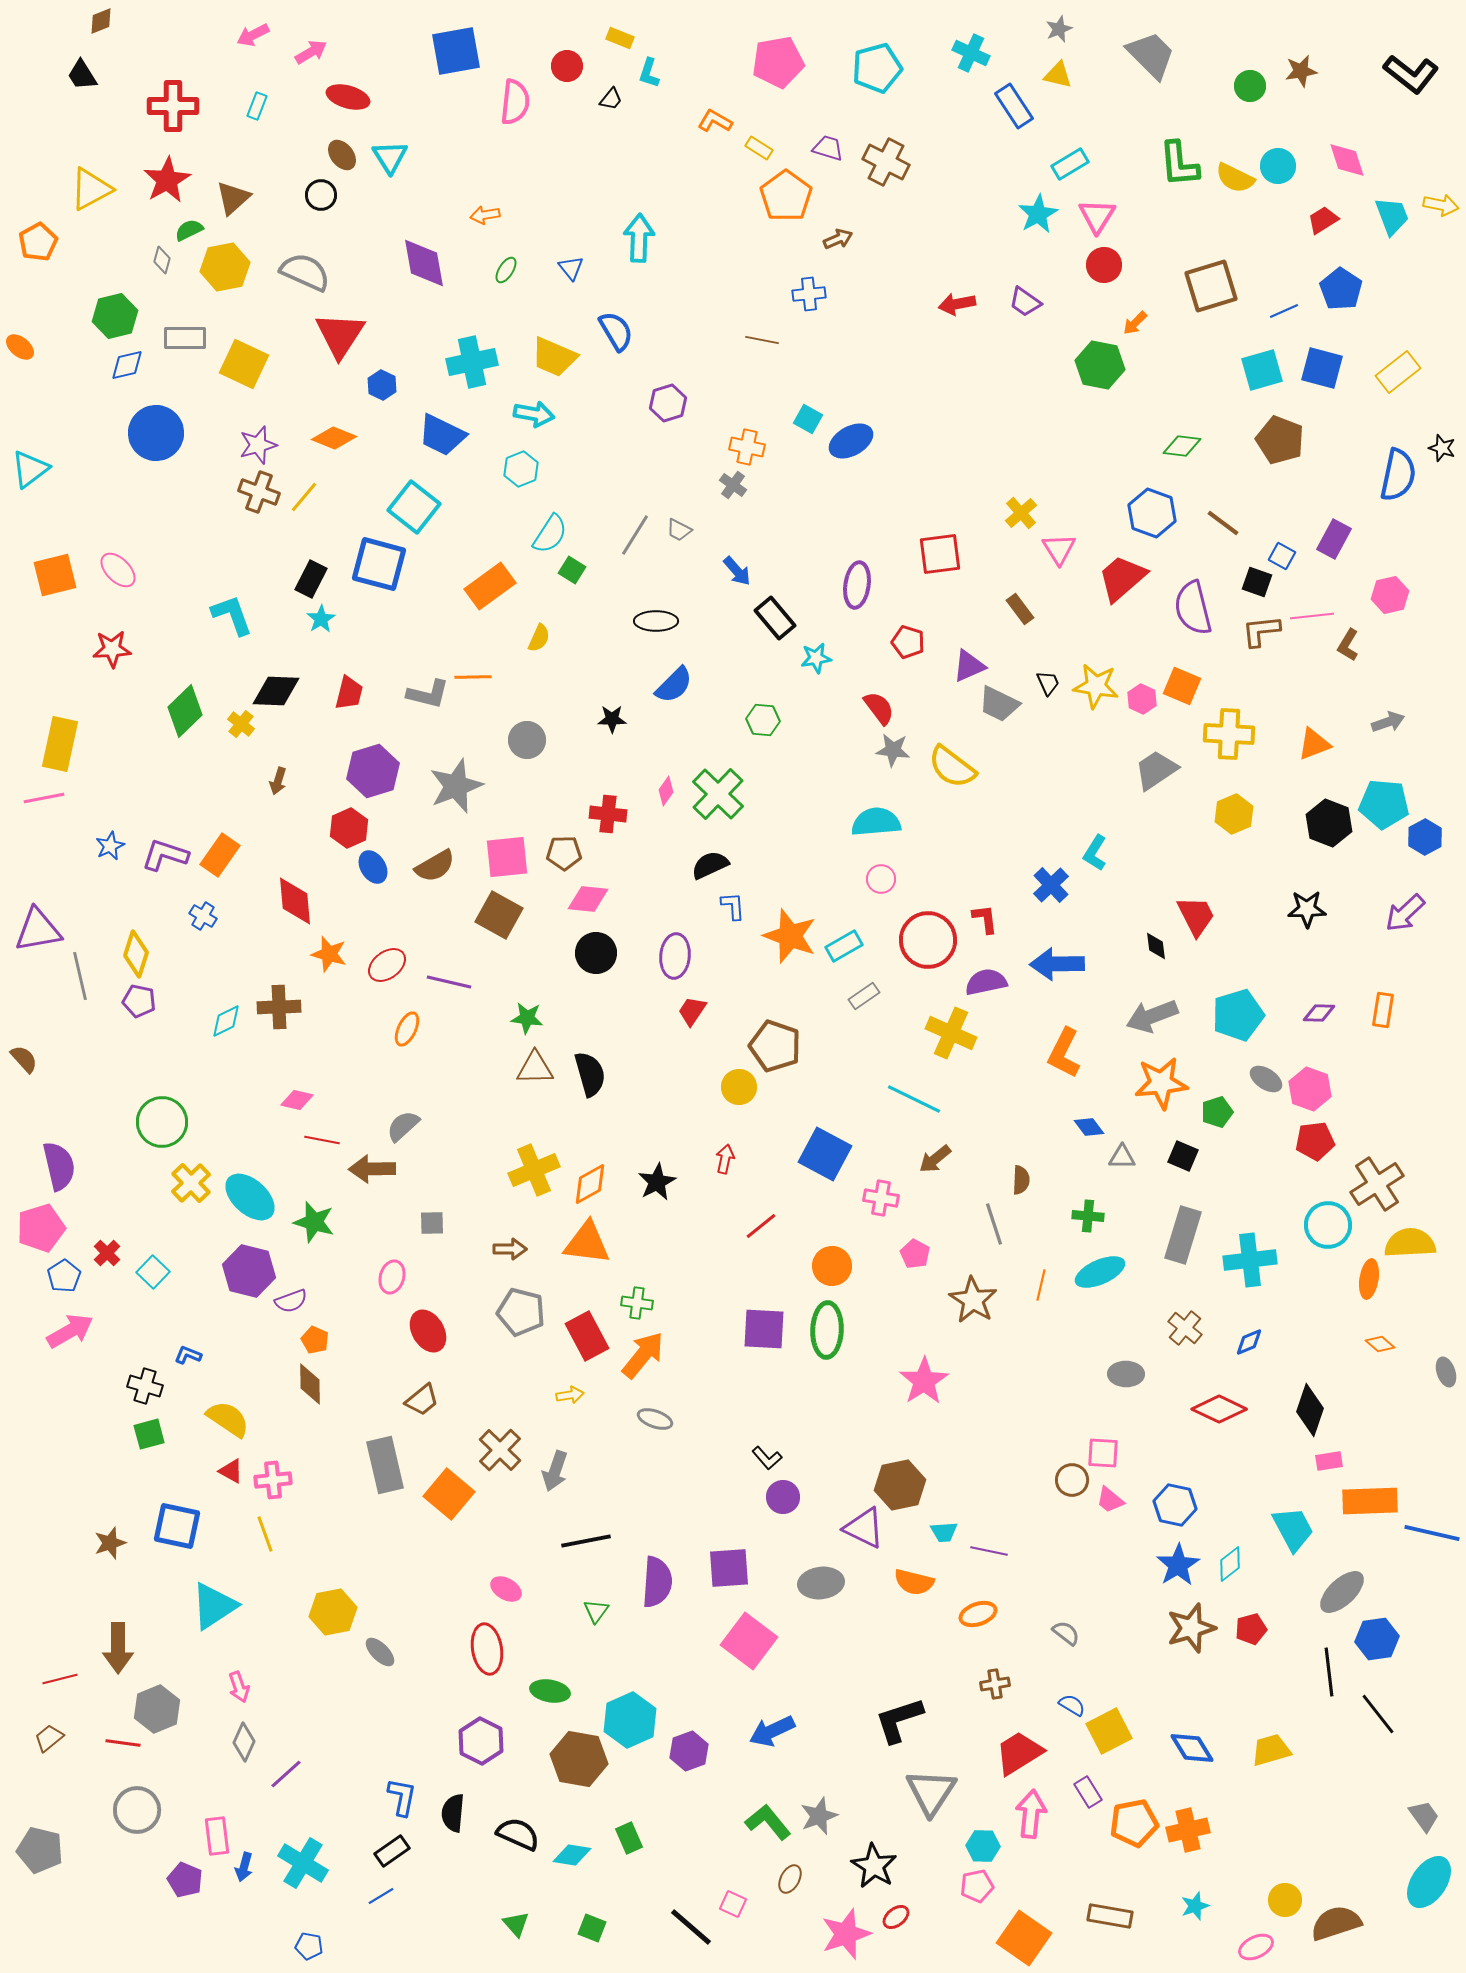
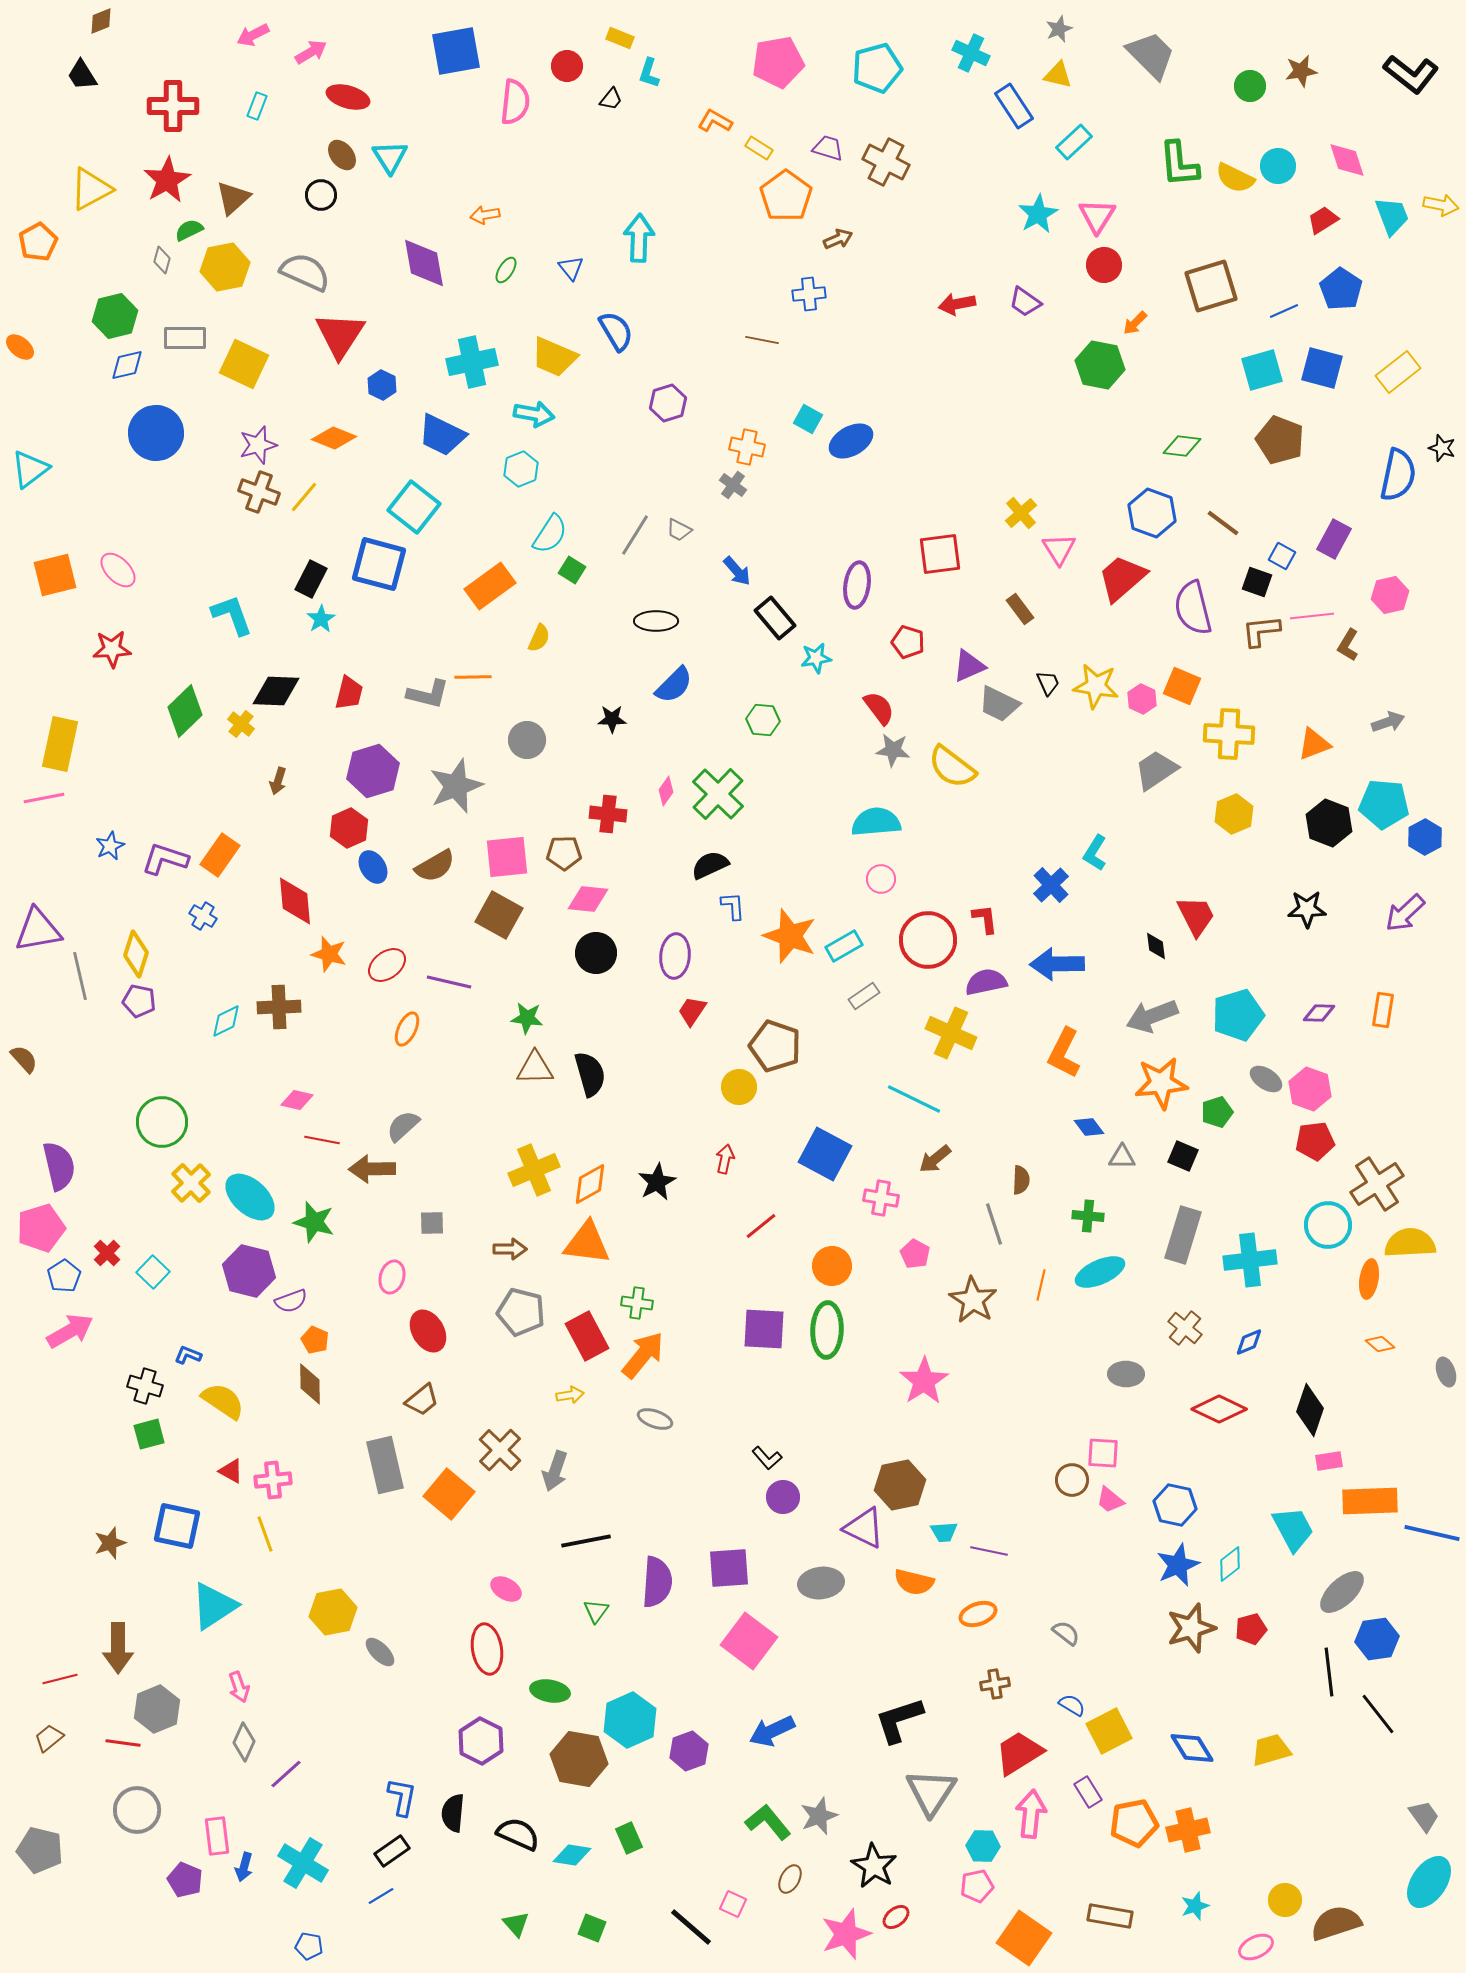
cyan rectangle at (1070, 164): moved 4 px right, 22 px up; rotated 12 degrees counterclockwise
purple L-shape at (165, 855): moved 4 px down
yellow semicircle at (228, 1419): moved 5 px left, 18 px up
blue star at (1178, 1565): rotated 9 degrees clockwise
